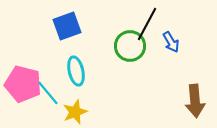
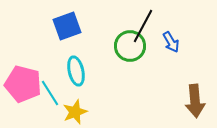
black line: moved 4 px left, 2 px down
cyan line: moved 2 px right; rotated 8 degrees clockwise
